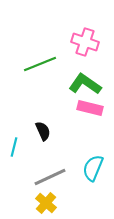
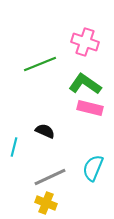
black semicircle: moved 2 px right; rotated 42 degrees counterclockwise
yellow cross: rotated 20 degrees counterclockwise
